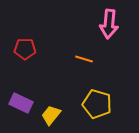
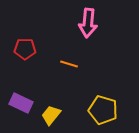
pink arrow: moved 21 px left, 1 px up
orange line: moved 15 px left, 5 px down
yellow pentagon: moved 6 px right, 6 px down
